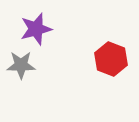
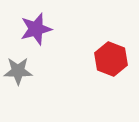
gray star: moved 3 px left, 6 px down
